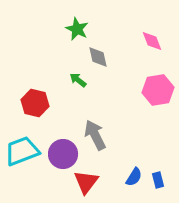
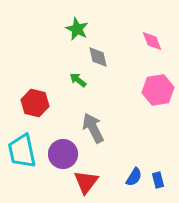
gray arrow: moved 2 px left, 7 px up
cyan trapezoid: rotated 81 degrees counterclockwise
